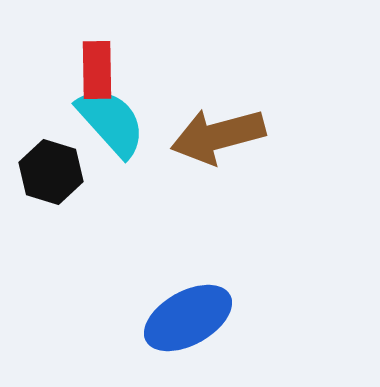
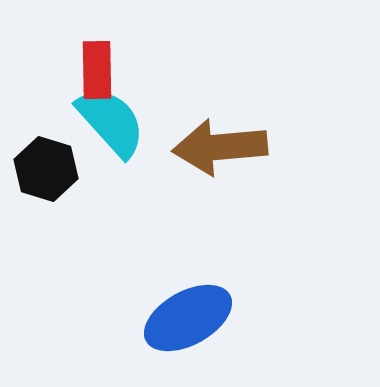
brown arrow: moved 2 px right, 11 px down; rotated 10 degrees clockwise
black hexagon: moved 5 px left, 3 px up
